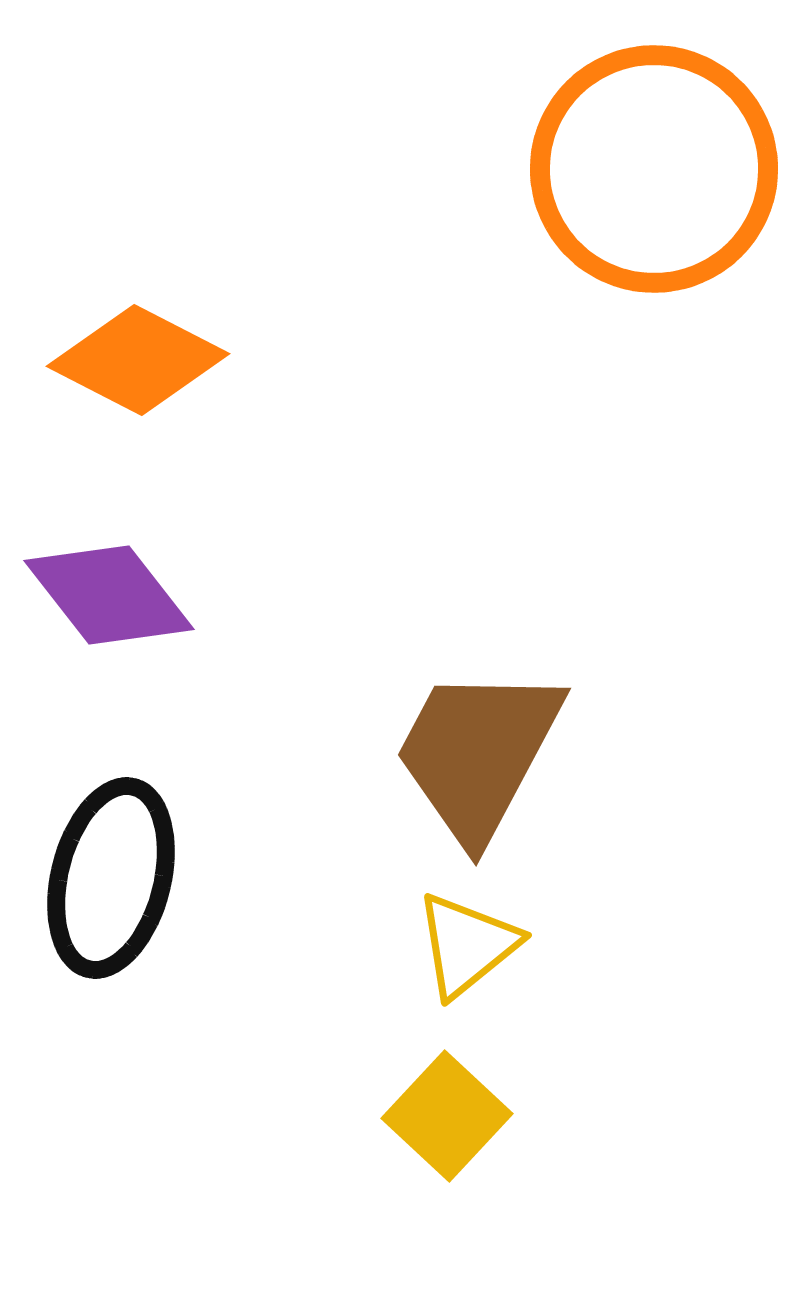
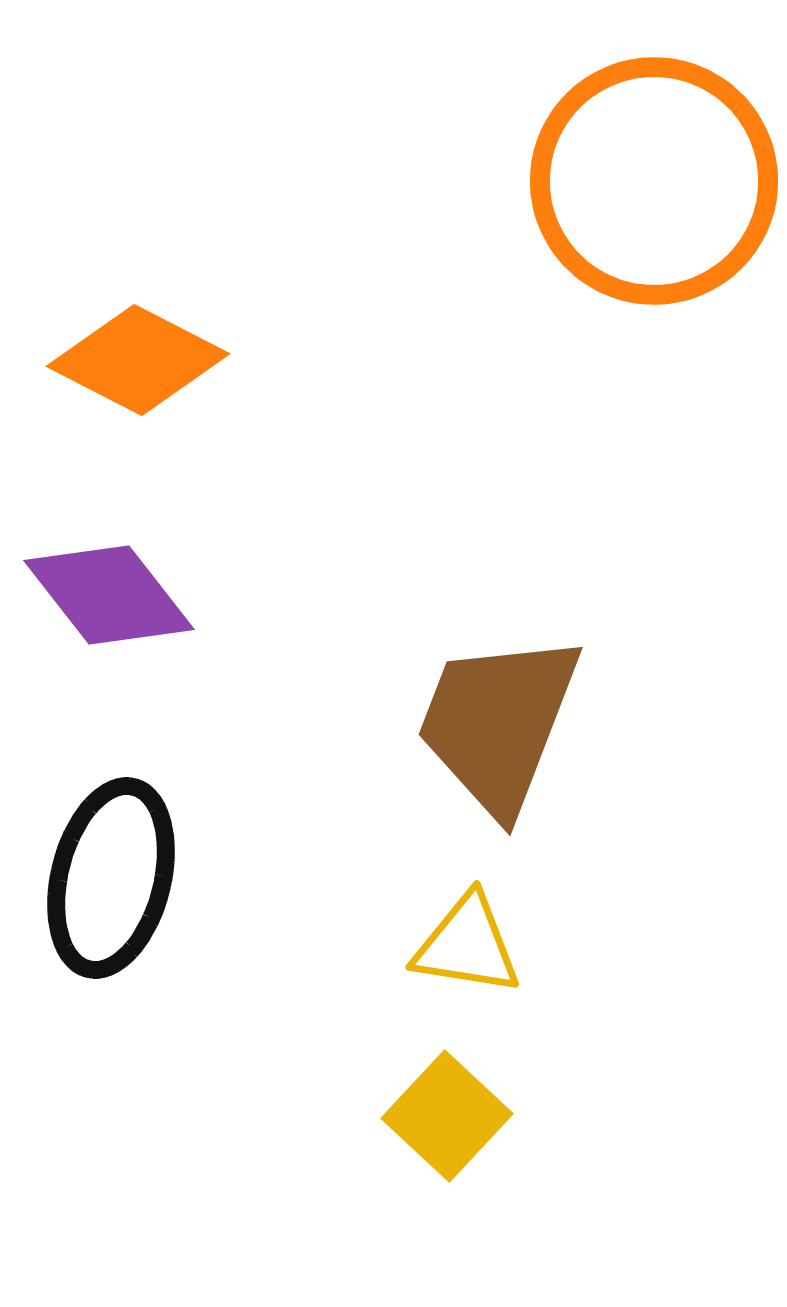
orange circle: moved 12 px down
brown trapezoid: moved 20 px right, 30 px up; rotated 7 degrees counterclockwise
yellow triangle: rotated 48 degrees clockwise
